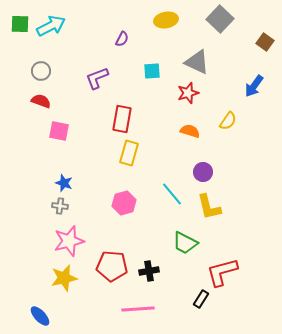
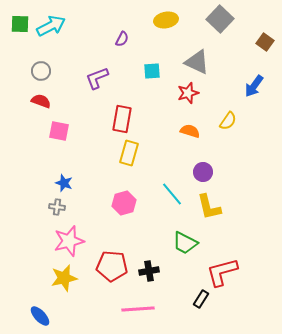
gray cross: moved 3 px left, 1 px down
